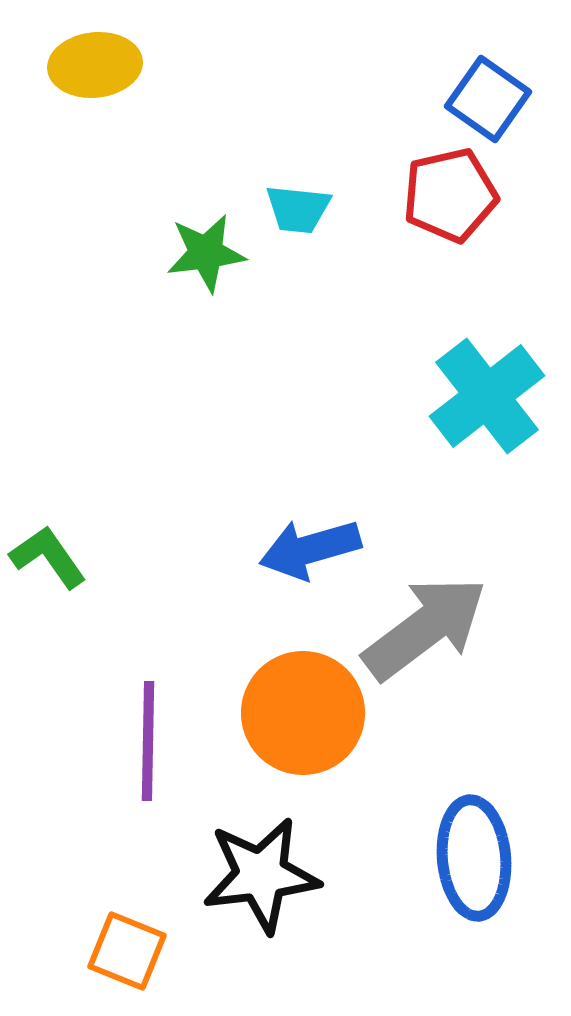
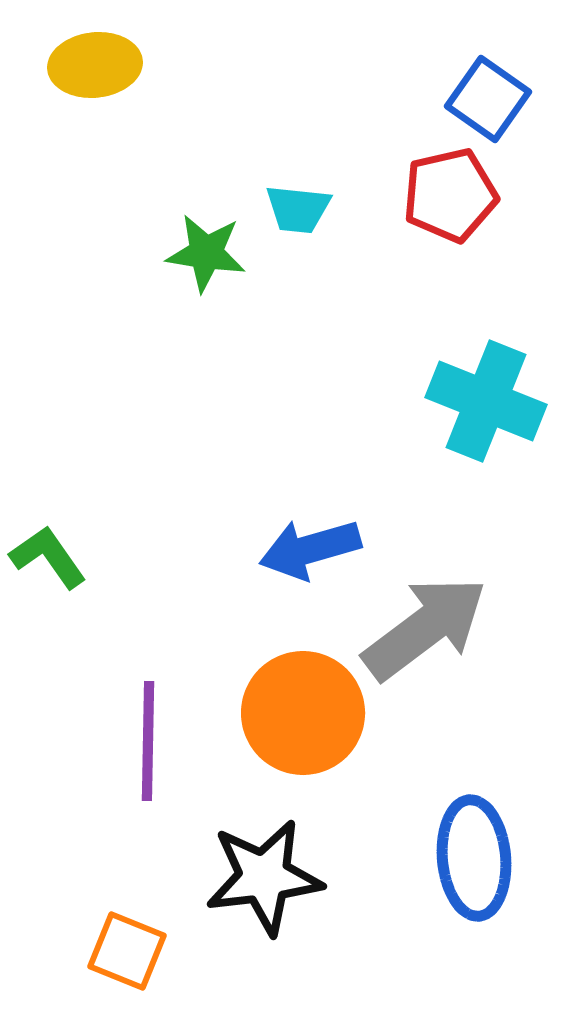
green star: rotated 16 degrees clockwise
cyan cross: moved 1 px left, 5 px down; rotated 30 degrees counterclockwise
black star: moved 3 px right, 2 px down
